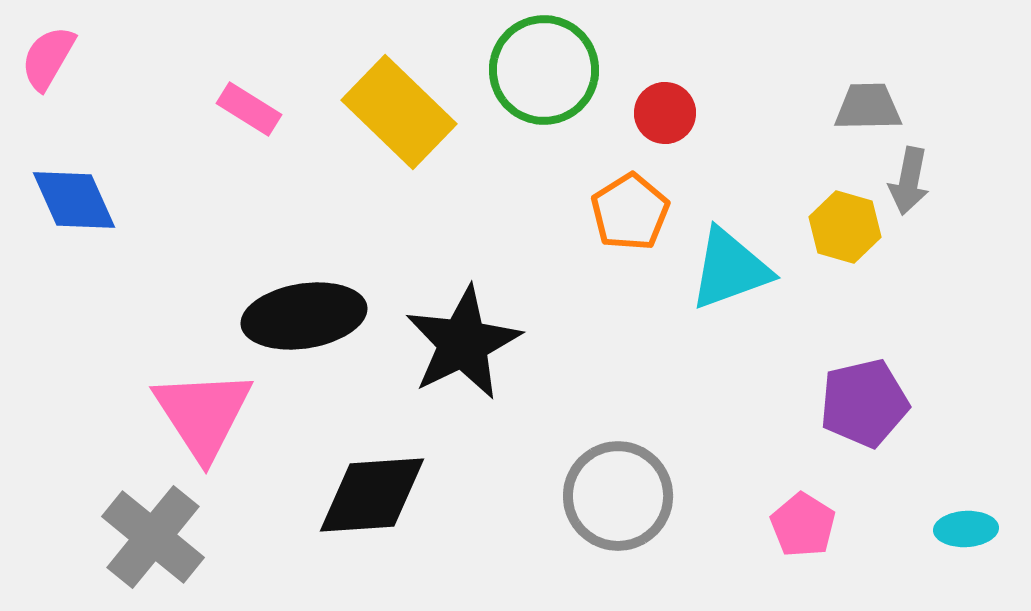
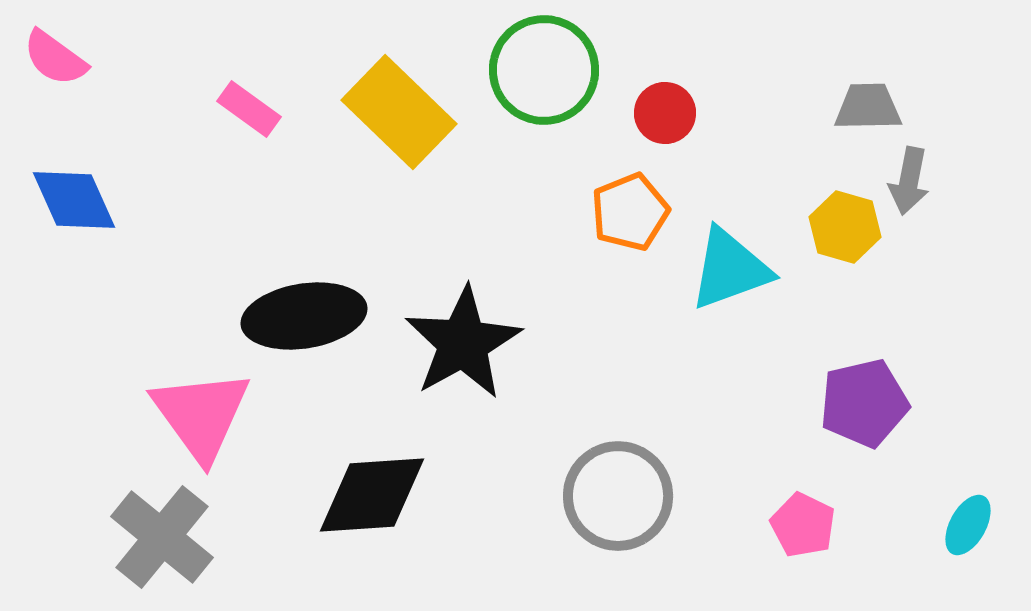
pink semicircle: moved 7 px right; rotated 84 degrees counterclockwise
pink rectangle: rotated 4 degrees clockwise
orange pentagon: rotated 10 degrees clockwise
black star: rotated 3 degrees counterclockwise
pink triangle: moved 2 px left, 1 px down; rotated 3 degrees counterclockwise
pink pentagon: rotated 6 degrees counterclockwise
cyan ellipse: moved 2 px right, 4 px up; rotated 58 degrees counterclockwise
gray cross: moved 9 px right
